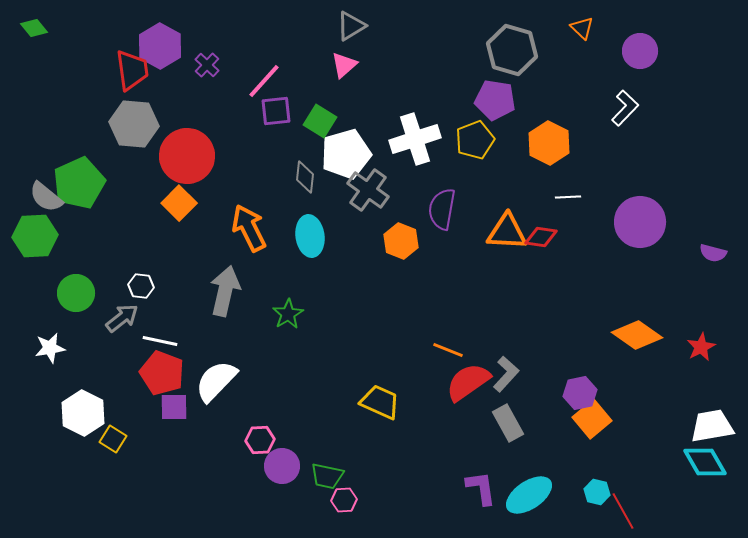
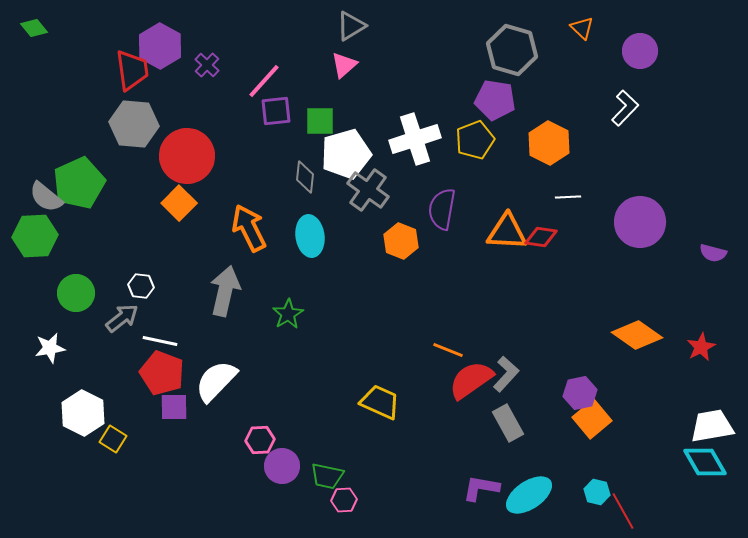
green square at (320, 121): rotated 32 degrees counterclockwise
red semicircle at (468, 382): moved 3 px right, 2 px up
purple L-shape at (481, 488): rotated 72 degrees counterclockwise
